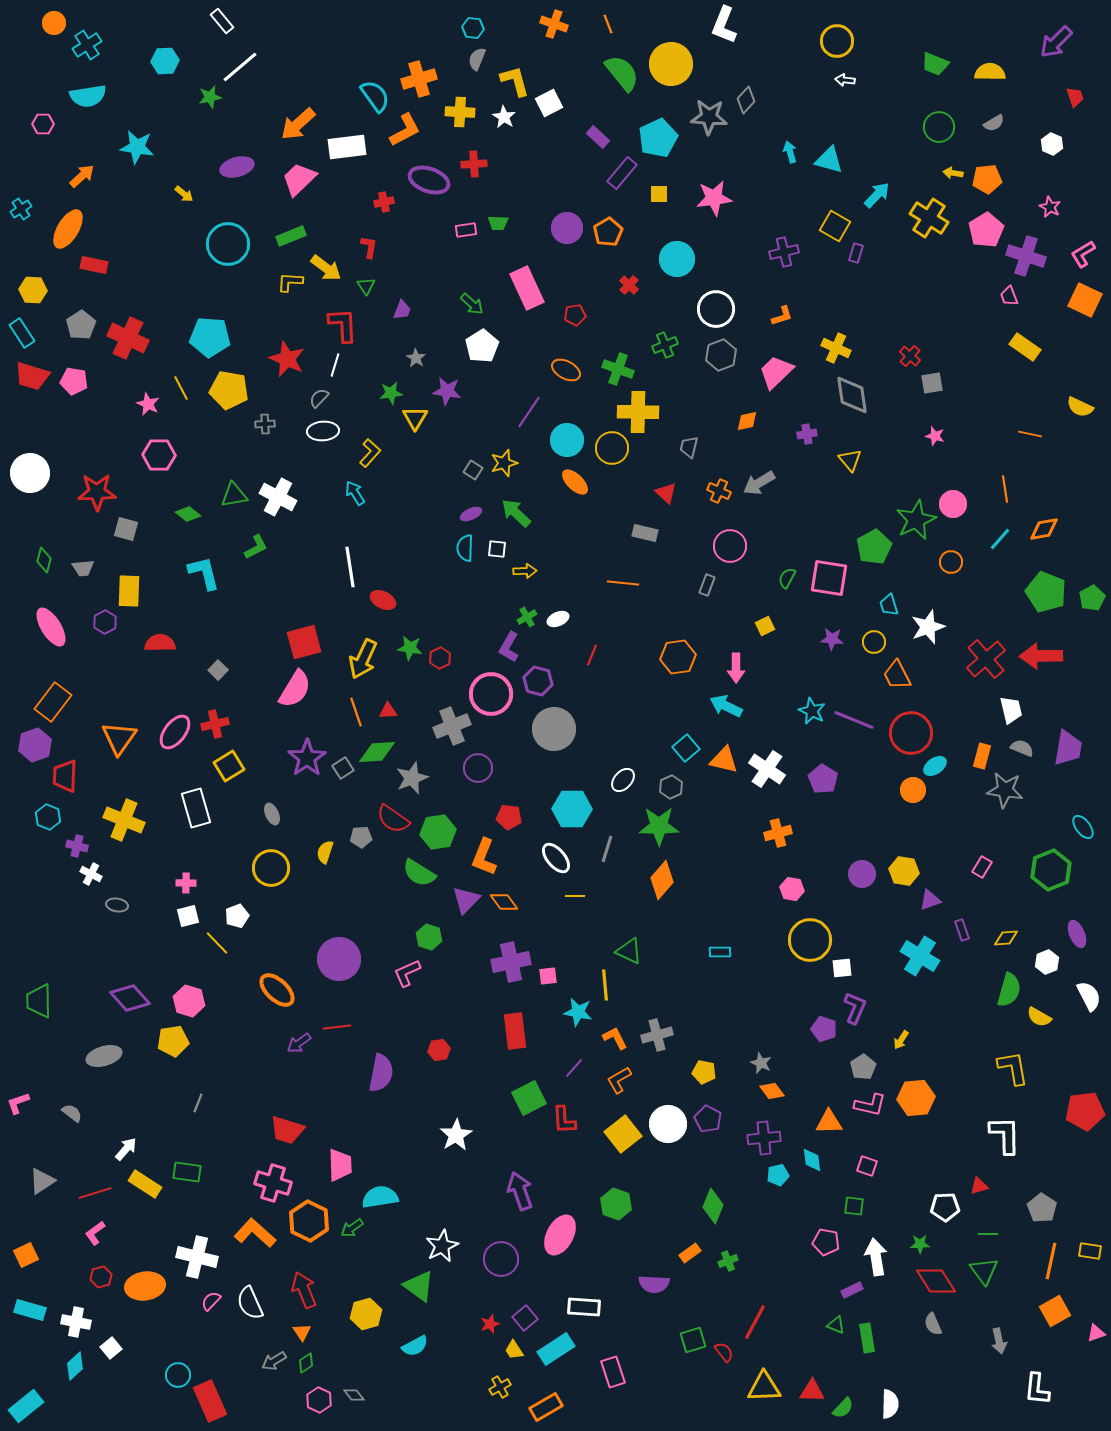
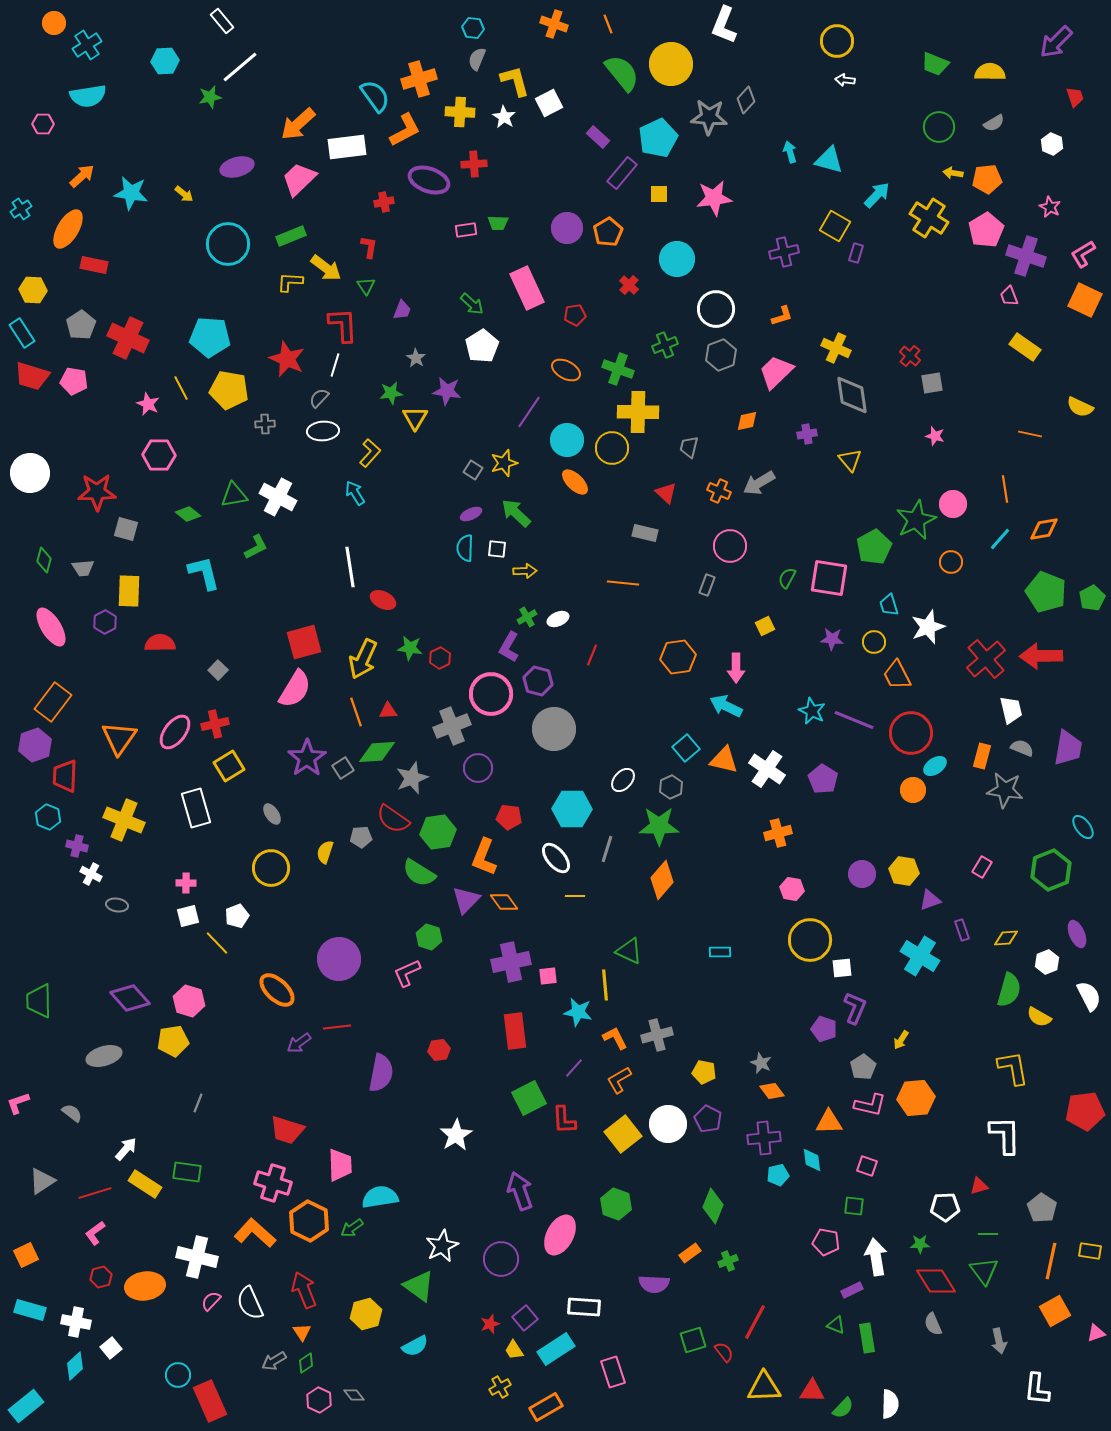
cyan star at (137, 147): moved 6 px left, 46 px down
gray ellipse at (272, 814): rotated 10 degrees counterclockwise
